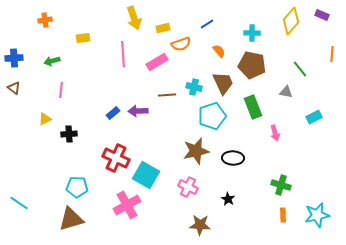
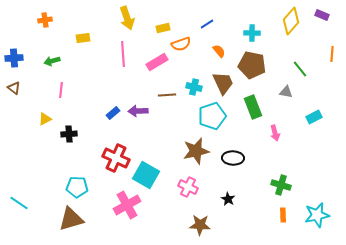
yellow arrow at (134, 18): moved 7 px left
